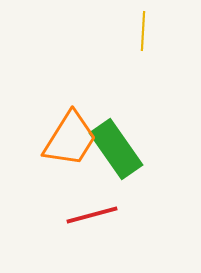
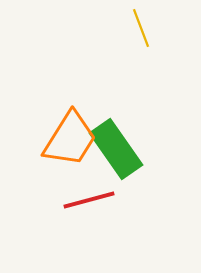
yellow line: moved 2 px left, 3 px up; rotated 24 degrees counterclockwise
red line: moved 3 px left, 15 px up
